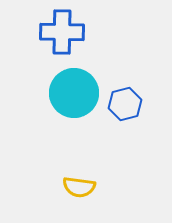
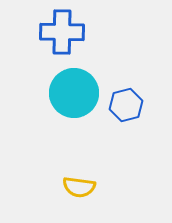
blue hexagon: moved 1 px right, 1 px down
